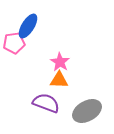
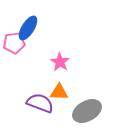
blue ellipse: moved 2 px down
orange triangle: moved 12 px down
purple semicircle: moved 6 px left
